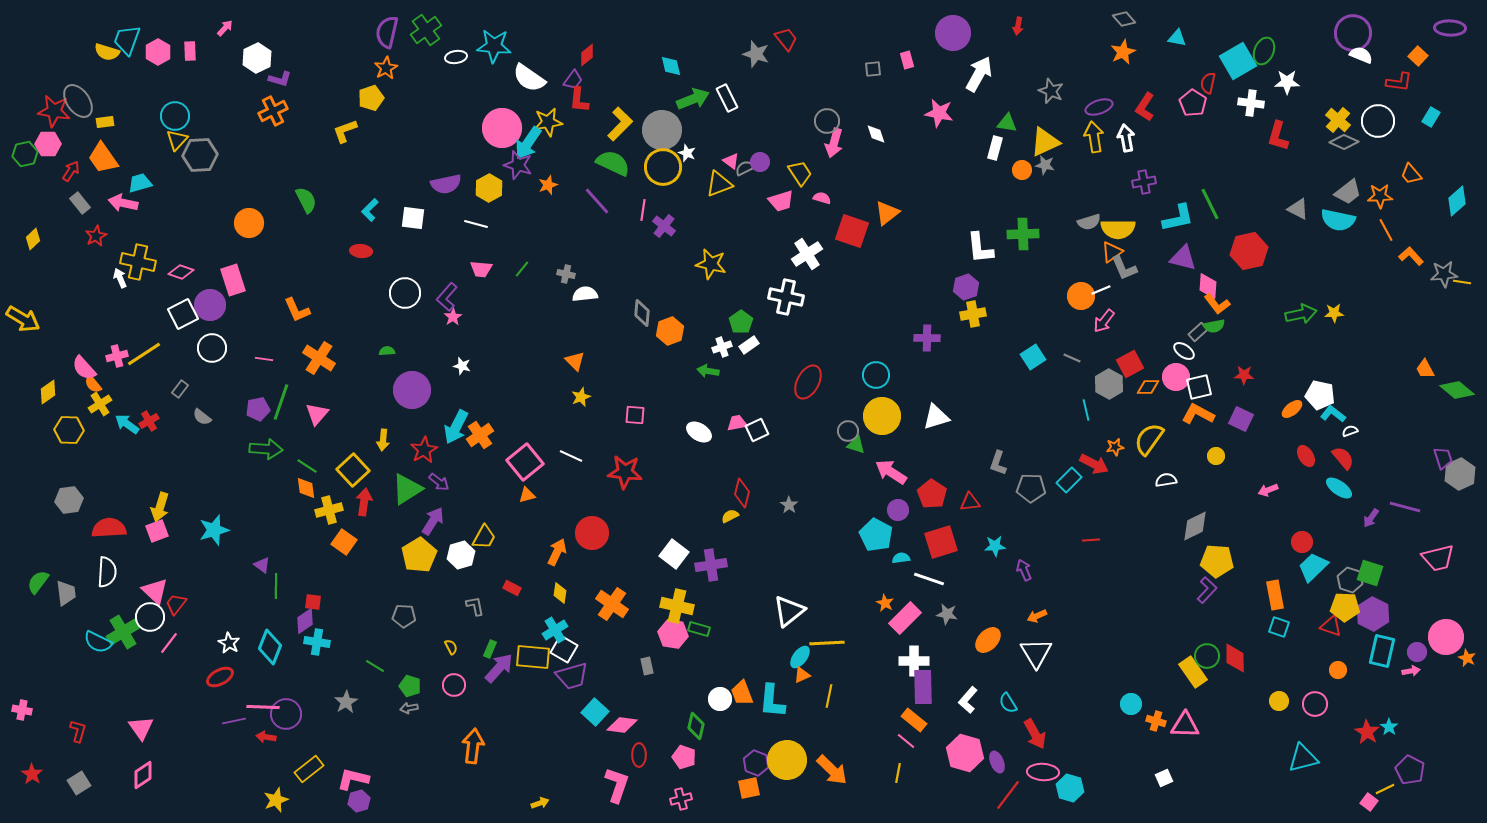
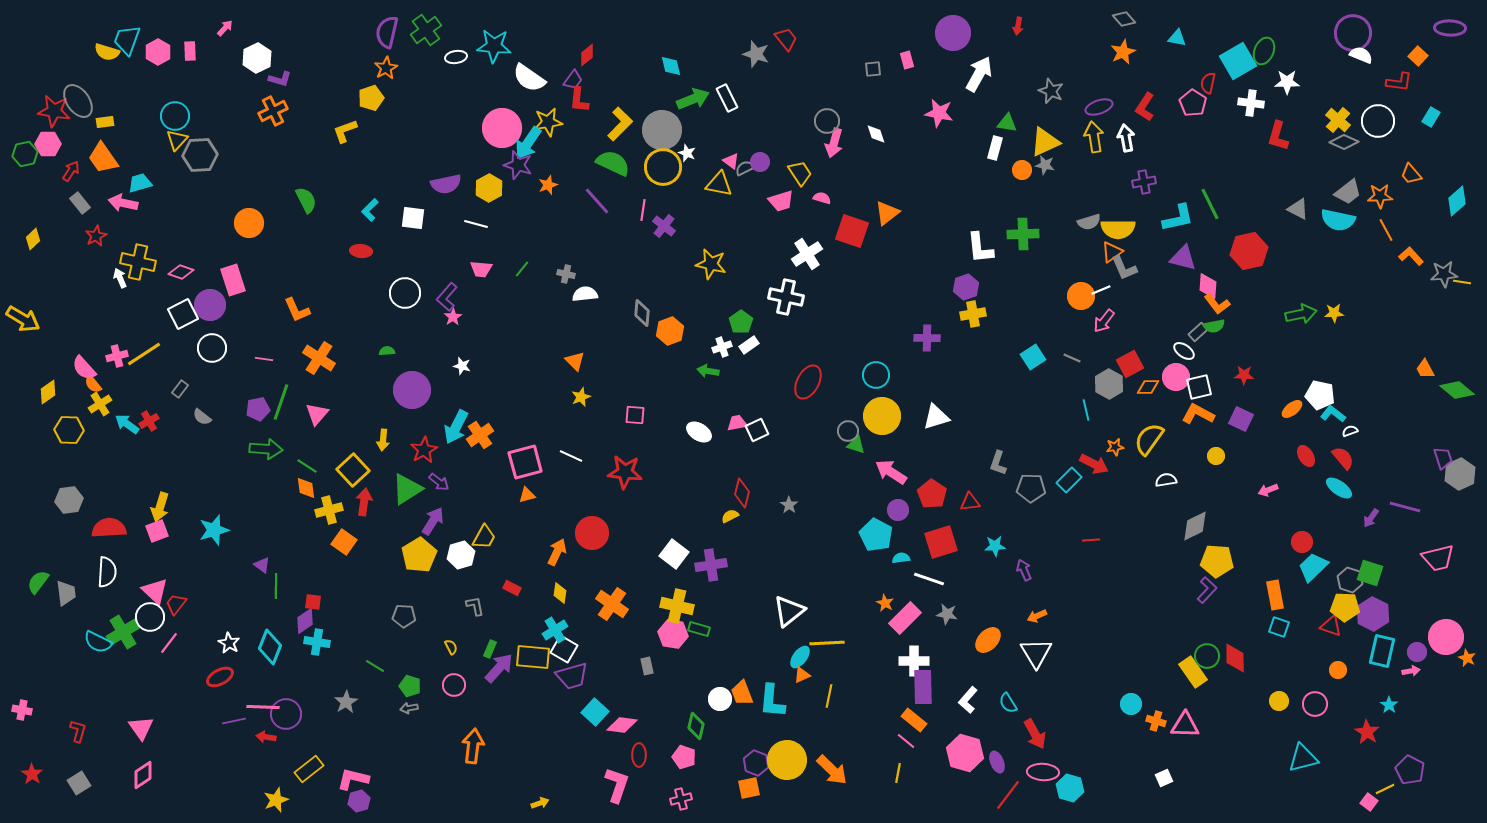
yellow triangle at (719, 184): rotated 32 degrees clockwise
pink square at (525, 462): rotated 24 degrees clockwise
cyan star at (1389, 727): moved 22 px up
